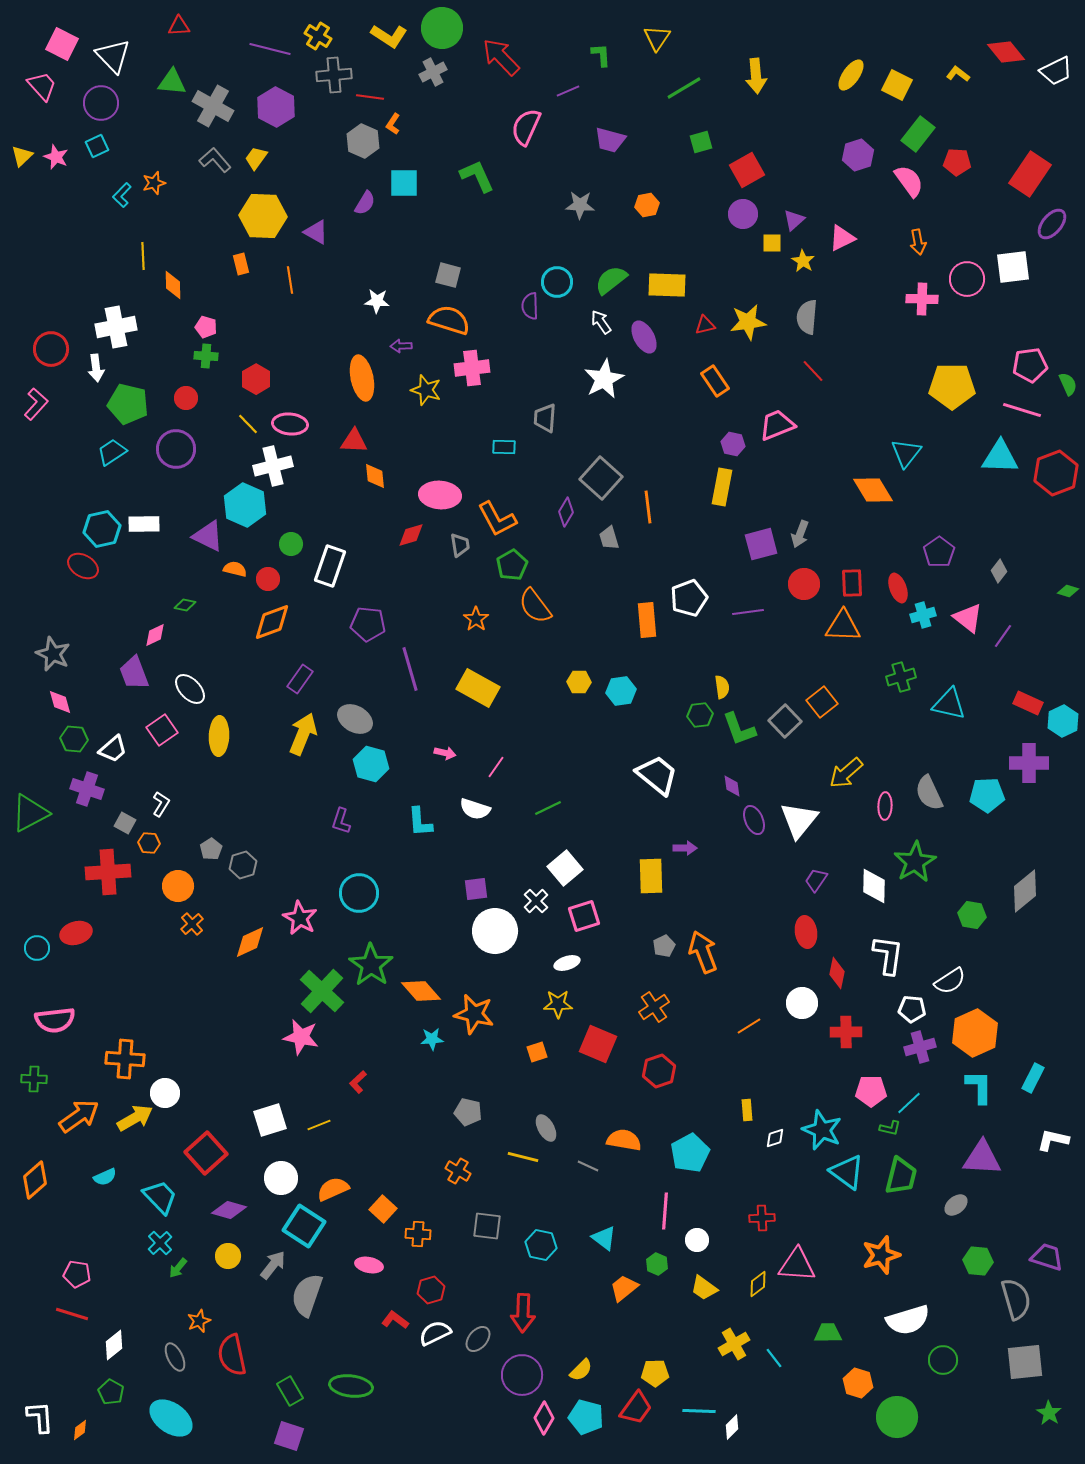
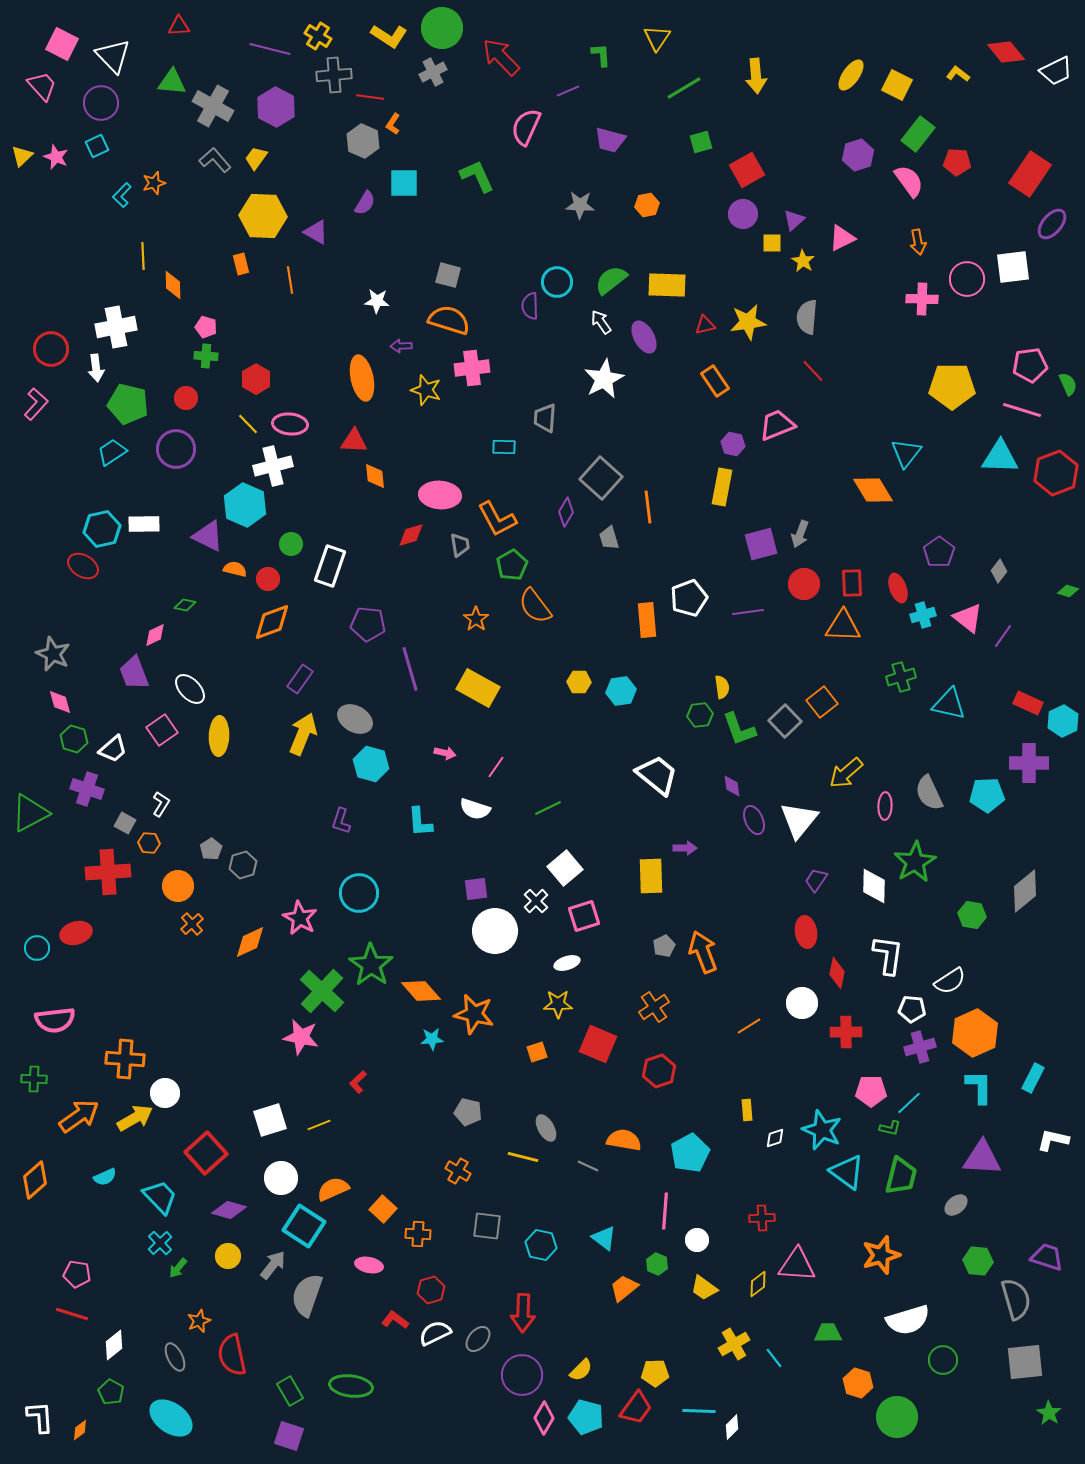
green hexagon at (74, 739): rotated 12 degrees clockwise
